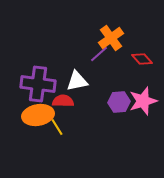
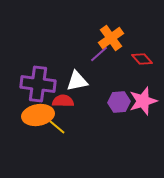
yellow line: rotated 18 degrees counterclockwise
